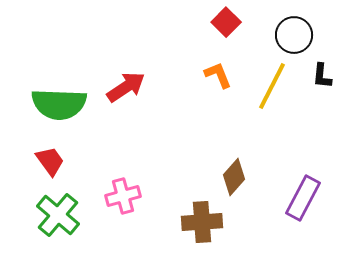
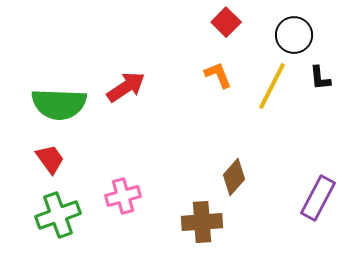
black L-shape: moved 2 px left, 2 px down; rotated 12 degrees counterclockwise
red trapezoid: moved 2 px up
purple rectangle: moved 15 px right
green cross: rotated 30 degrees clockwise
